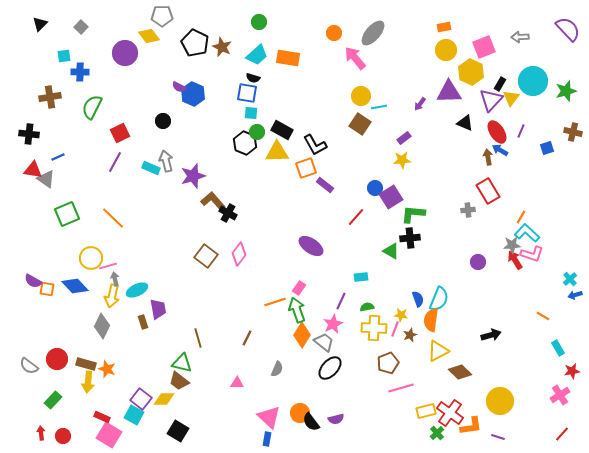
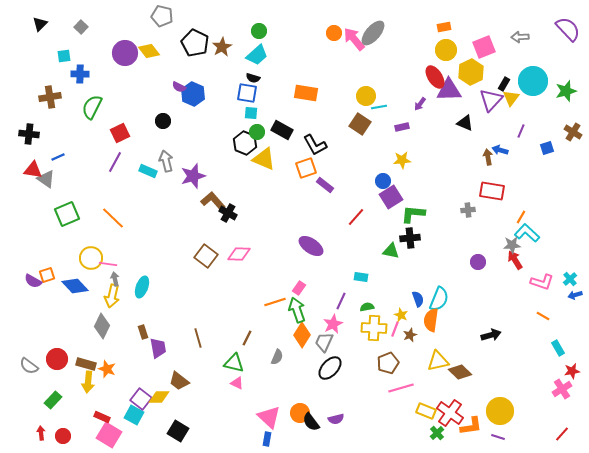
gray pentagon at (162, 16): rotated 15 degrees clockwise
green circle at (259, 22): moved 9 px down
yellow diamond at (149, 36): moved 15 px down
brown star at (222, 47): rotated 18 degrees clockwise
orange rectangle at (288, 58): moved 18 px right, 35 px down
pink arrow at (355, 58): moved 1 px left, 19 px up
blue cross at (80, 72): moved 2 px down
yellow hexagon at (471, 72): rotated 10 degrees clockwise
black rectangle at (500, 84): moved 4 px right
purple triangle at (449, 92): moved 2 px up
yellow circle at (361, 96): moved 5 px right
red ellipse at (497, 132): moved 62 px left, 55 px up
brown cross at (573, 132): rotated 18 degrees clockwise
purple rectangle at (404, 138): moved 2 px left, 11 px up; rotated 24 degrees clockwise
blue arrow at (500, 150): rotated 14 degrees counterclockwise
yellow triangle at (277, 152): moved 13 px left, 7 px down; rotated 25 degrees clockwise
cyan rectangle at (151, 168): moved 3 px left, 3 px down
blue circle at (375, 188): moved 8 px right, 7 px up
red rectangle at (488, 191): moved 4 px right; rotated 50 degrees counterclockwise
green triangle at (391, 251): rotated 18 degrees counterclockwise
pink diamond at (239, 254): rotated 55 degrees clockwise
pink L-shape at (532, 254): moved 10 px right, 28 px down
pink line at (108, 266): moved 2 px up; rotated 24 degrees clockwise
cyan rectangle at (361, 277): rotated 16 degrees clockwise
orange square at (47, 289): moved 14 px up; rotated 28 degrees counterclockwise
cyan ellipse at (137, 290): moved 5 px right, 3 px up; rotated 45 degrees counterclockwise
purple trapezoid at (158, 309): moved 39 px down
yellow star at (401, 315): rotated 16 degrees clockwise
brown rectangle at (143, 322): moved 10 px down
gray trapezoid at (324, 342): rotated 105 degrees counterclockwise
yellow triangle at (438, 351): moved 10 px down; rotated 15 degrees clockwise
green triangle at (182, 363): moved 52 px right
gray semicircle at (277, 369): moved 12 px up
pink triangle at (237, 383): rotated 24 degrees clockwise
pink cross at (560, 395): moved 2 px right, 6 px up
yellow diamond at (164, 399): moved 5 px left, 2 px up
yellow circle at (500, 401): moved 10 px down
yellow rectangle at (426, 411): rotated 36 degrees clockwise
